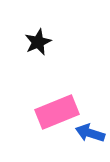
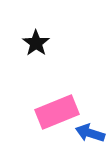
black star: moved 2 px left, 1 px down; rotated 12 degrees counterclockwise
